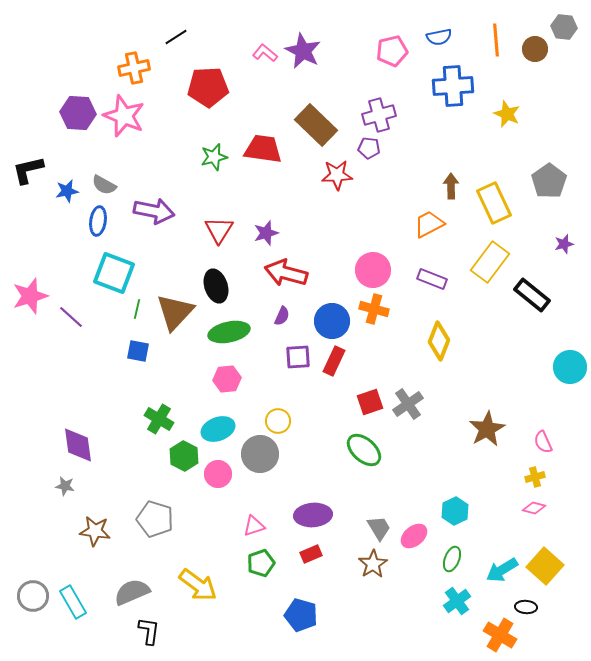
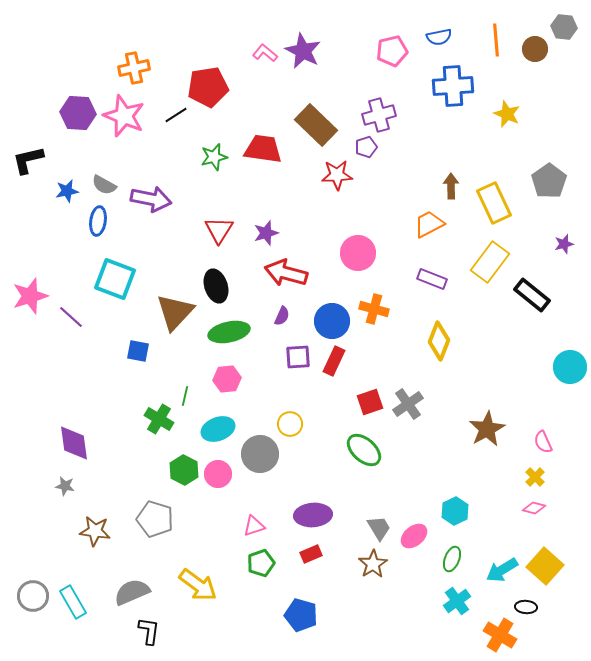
black line at (176, 37): moved 78 px down
red pentagon at (208, 87): rotated 6 degrees counterclockwise
purple pentagon at (369, 148): moved 3 px left, 1 px up; rotated 25 degrees counterclockwise
black L-shape at (28, 170): moved 10 px up
purple arrow at (154, 211): moved 3 px left, 12 px up
pink circle at (373, 270): moved 15 px left, 17 px up
cyan square at (114, 273): moved 1 px right, 6 px down
green line at (137, 309): moved 48 px right, 87 px down
yellow circle at (278, 421): moved 12 px right, 3 px down
purple diamond at (78, 445): moved 4 px left, 2 px up
green hexagon at (184, 456): moved 14 px down
yellow cross at (535, 477): rotated 30 degrees counterclockwise
